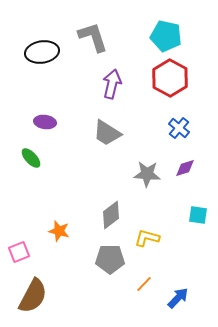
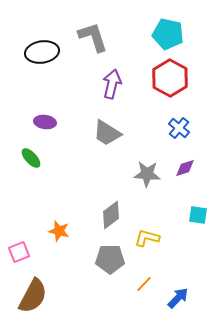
cyan pentagon: moved 2 px right, 2 px up
